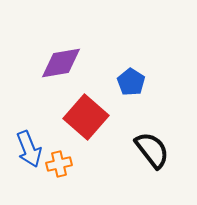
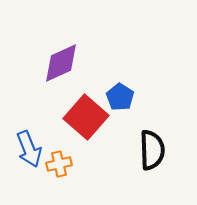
purple diamond: rotated 15 degrees counterclockwise
blue pentagon: moved 11 px left, 15 px down
black semicircle: rotated 36 degrees clockwise
